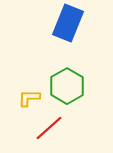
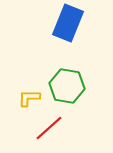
green hexagon: rotated 20 degrees counterclockwise
